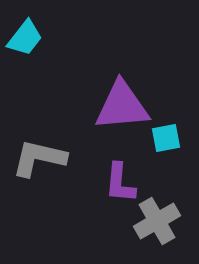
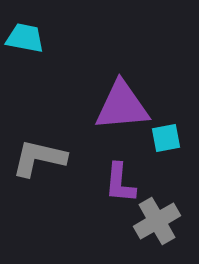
cyan trapezoid: rotated 117 degrees counterclockwise
